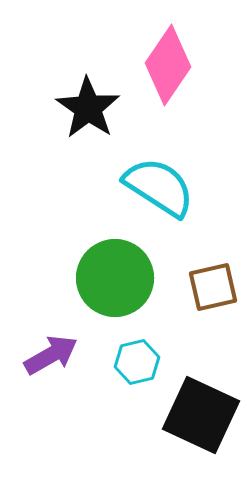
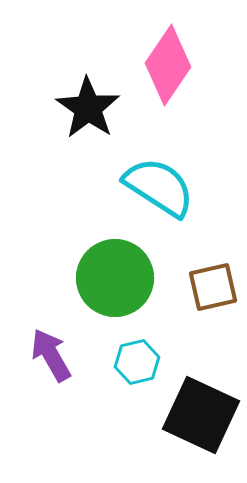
purple arrow: rotated 90 degrees counterclockwise
